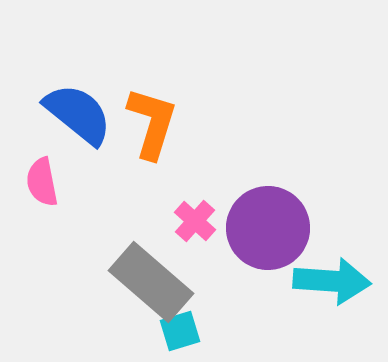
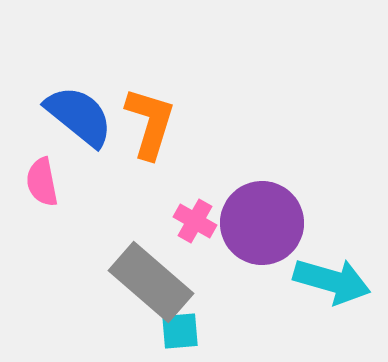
blue semicircle: moved 1 px right, 2 px down
orange L-shape: moved 2 px left
pink cross: rotated 12 degrees counterclockwise
purple circle: moved 6 px left, 5 px up
cyan arrow: rotated 12 degrees clockwise
cyan square: rotated 12 degrees clockwise
